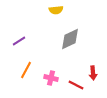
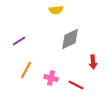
red arrow: moved 11 px up
